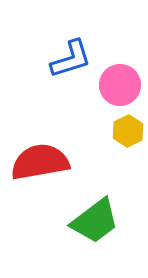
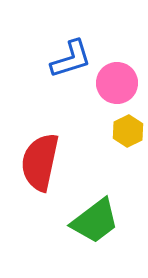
pink circle: moved 3 px left, 2 px up
red semicircle: rotated 68 degrees counterclockwise
